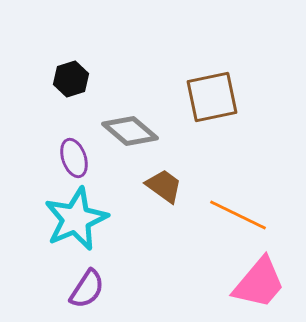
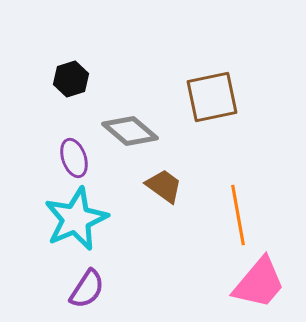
orange line: rotated 54 degrees clockwise
